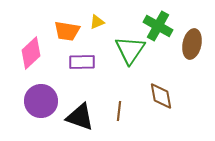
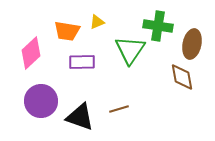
green cross: rotated 20 degrees counterclockwise
brown diamond: moved 21 px right, 19 px up
brown line: moved 2 px up; rotated 66 degrees clockwise
